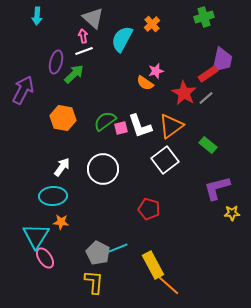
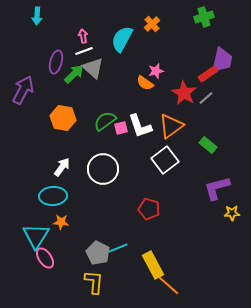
gray triangle: moved 50 px down
